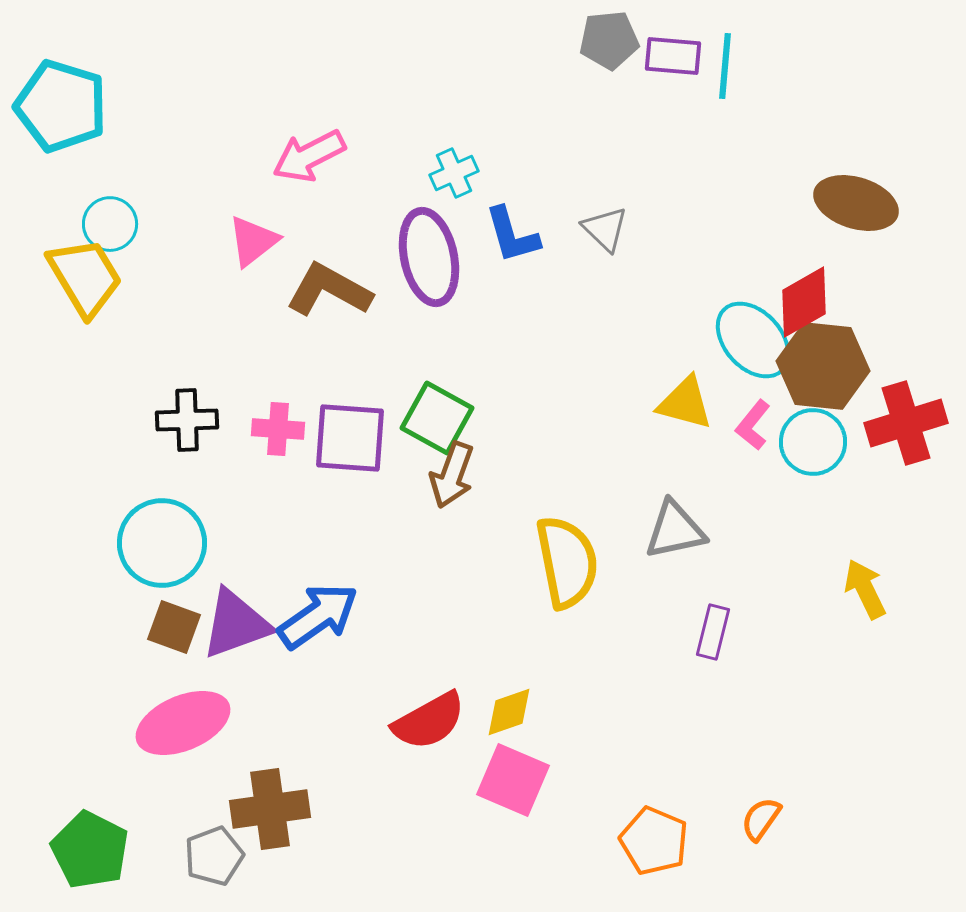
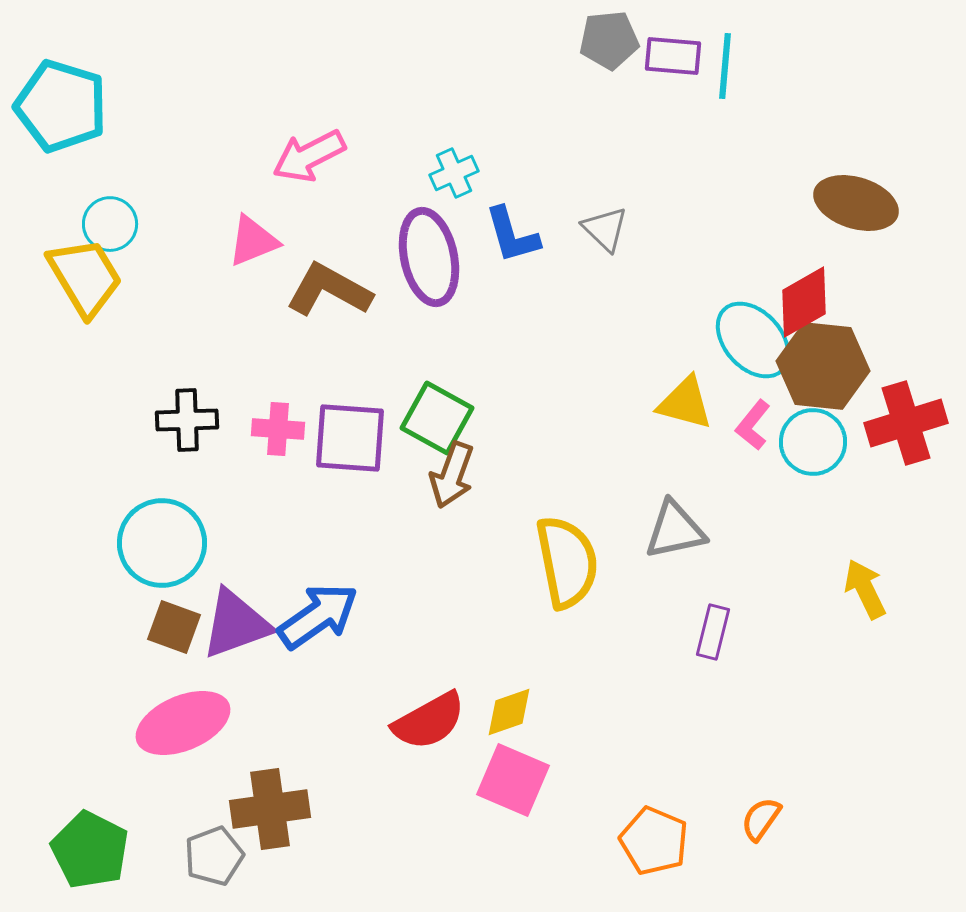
pink triangle at (253, 241): rotated 16 degrees clockwise
